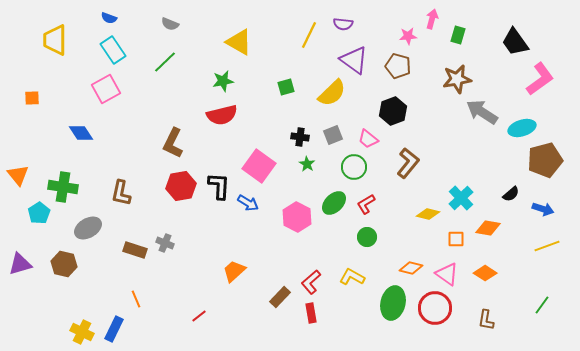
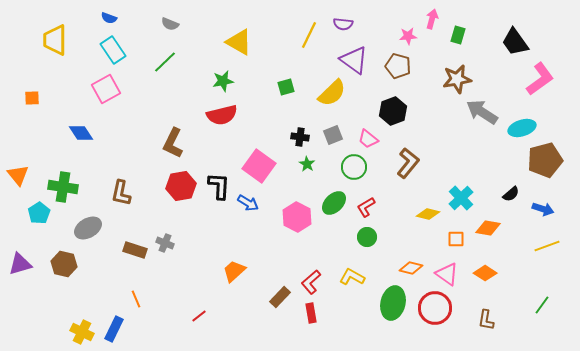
red L-shape at (366, 204): moved 3 px down
